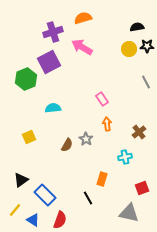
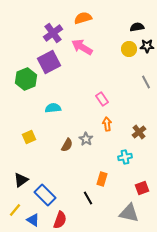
purple cross: moved 1 px down; rotated 18 degrees counterclockwise
